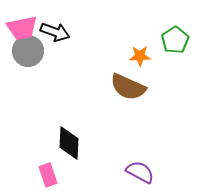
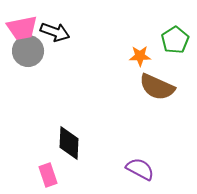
brown semicircle: moved 29 px right
purple semicircle: moved 3 px up
